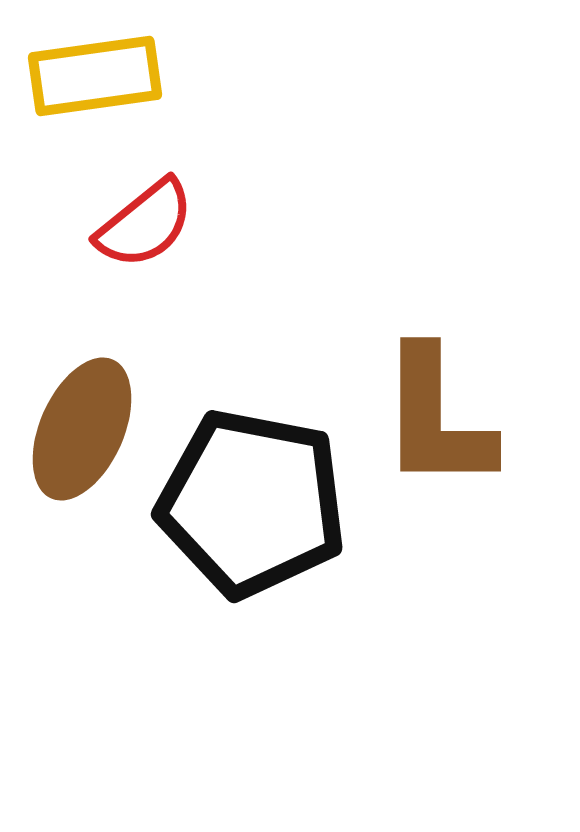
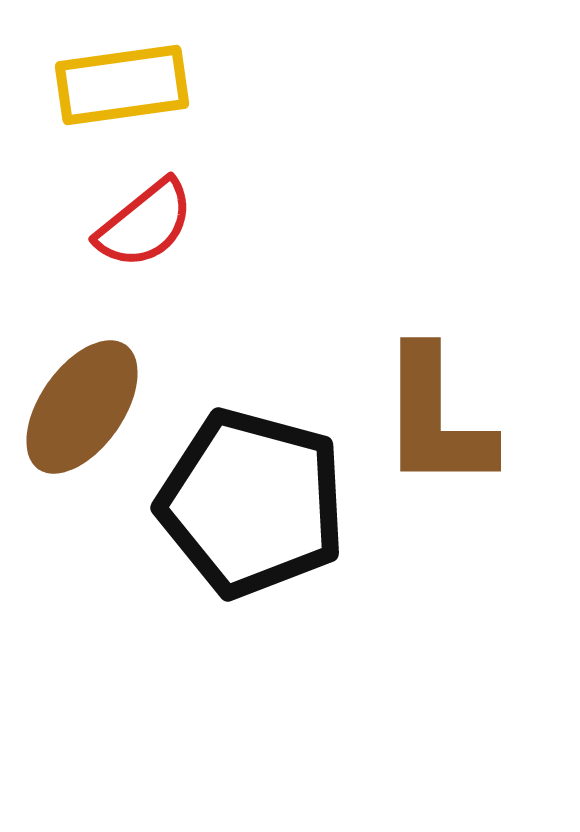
yellow rectangle: moved 27 px right, 9 px down
brown ellipse: moved 22 px up; rotated 11 degrees clockwise
black pentagon: rotated 4 degrees clockwise
